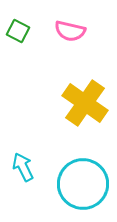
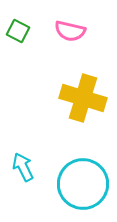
yellow cross: moved 2 px left, 5 px up; rotated 18 degrees counterclockwise
